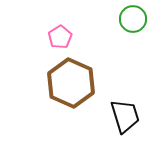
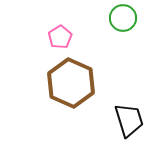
green circle: moved 10 px left, 1 px up
black trapezoid: moved 4 px right, 4 px down
